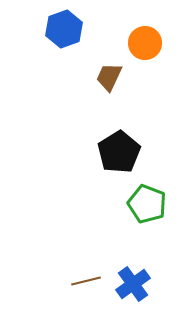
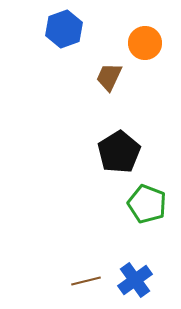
blue cross: moved 2 px right, 4 px up
